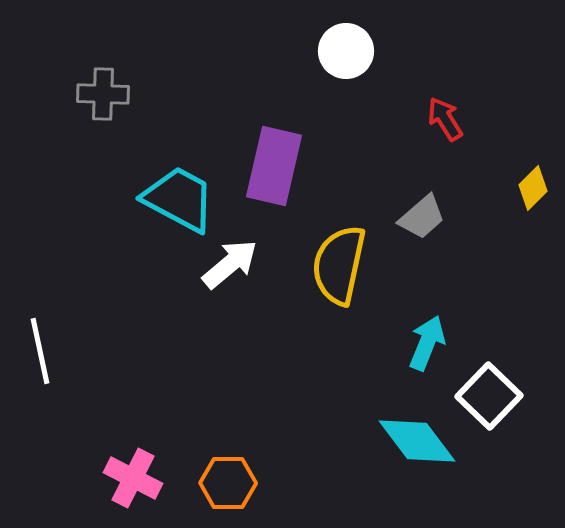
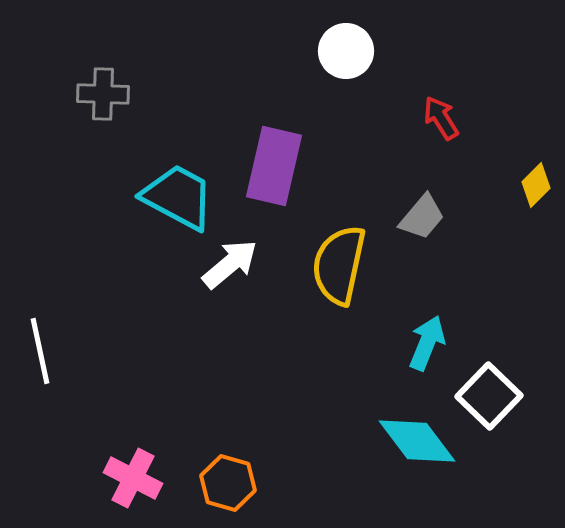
red arrow: moved 4 px left, 1 px up
yellow diamond: moved 3 px right, 3 px up
cyan trapezoid: moved 1 px left, 2 px up
gray trapezoid: rotated 9 degrees counterclockwise
orange hexagon: rotated 16 degrees clockwise
